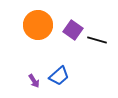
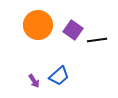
black line: rotated 24 degrees counterclockwise
